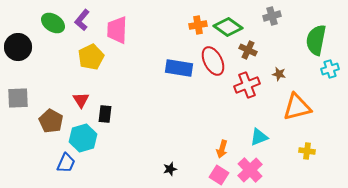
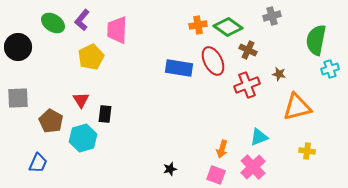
blue trapezoid: moved 28 px left
pink cross: moved 3 px right, 3 px up
pink square: moved 3 px left; rotated 12 degrees counterclockwise
